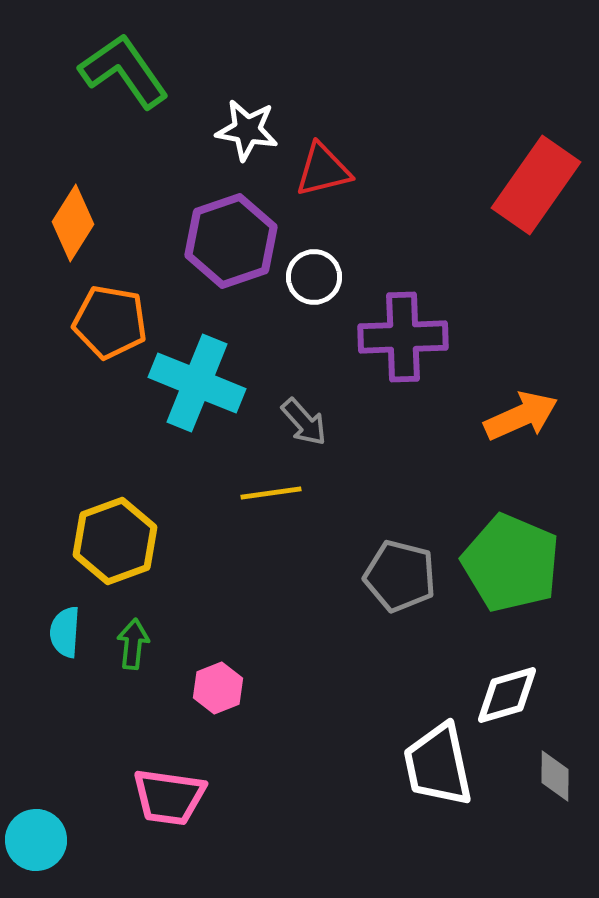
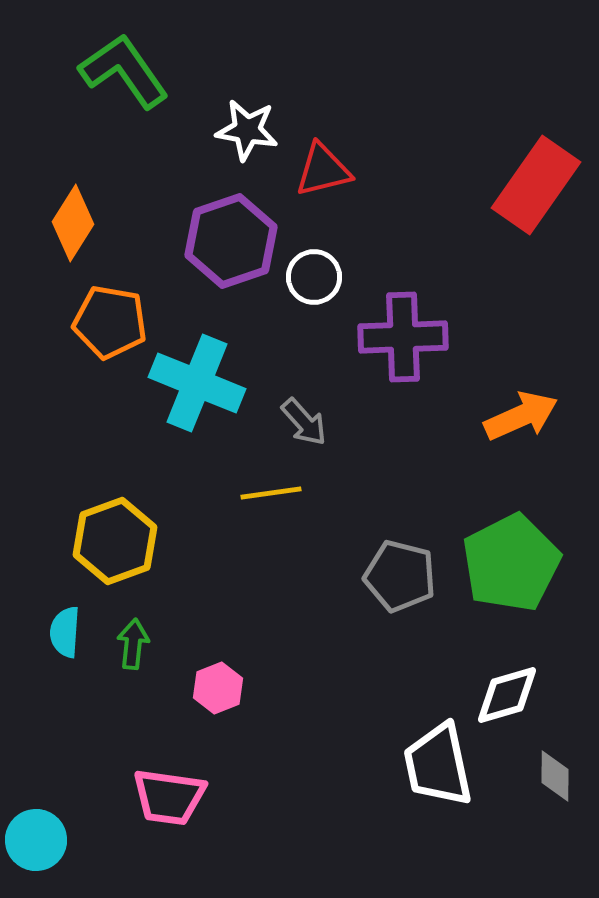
green pentagon: rotated 22 degrees clockwise
